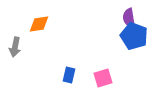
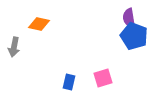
orange diamond: rotated 20 degrees clockwise
gray arrow: moved 1 px left
blue rectangle: moved 7 px down
